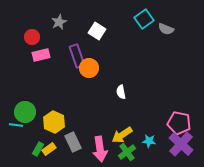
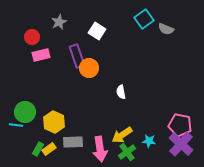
pink pentagon: moved 1 px right, 2 px down
gray rectangle: rotated 66 degrees counterclockwise
